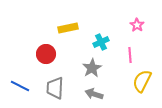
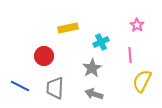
red circle: moved 2 px left, 2 px down
